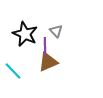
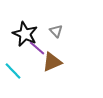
purple line: moved 8 px left, 2 px down; rotated 48 degrees counterclockwise
brown triangle: moved 4 px right
